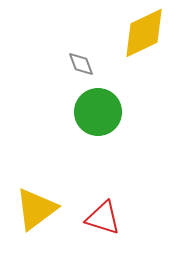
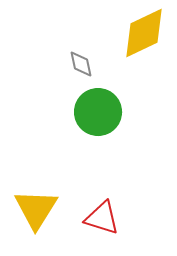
gray diamond: rotated 8 degrees clockwise
yellow triangle: rotated 21 degrees counterclockwise
red triangle: moved 1 px left
